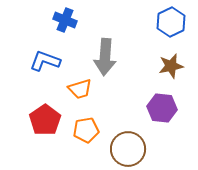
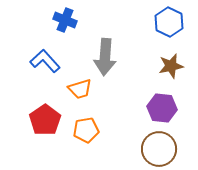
blue hexagon: moved 2 px left; rotated 8 degrees counterclockwise
blue L-shape: rotated 28 degrees clockwise
brown circle: moved 31 px right
